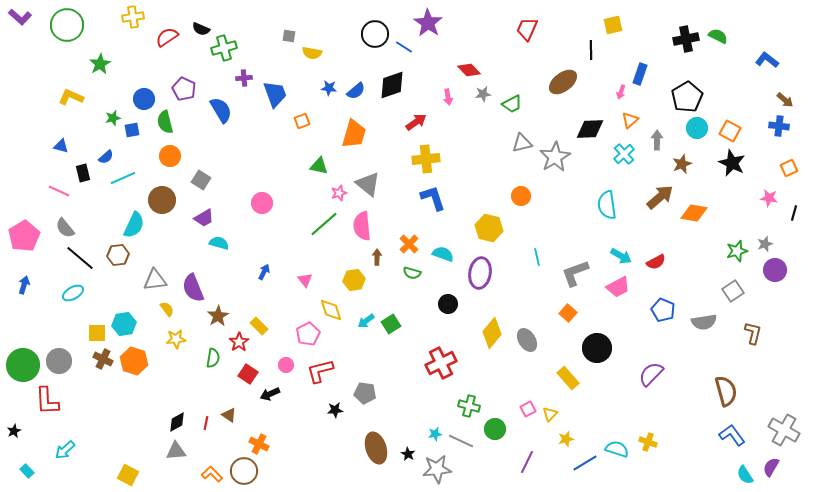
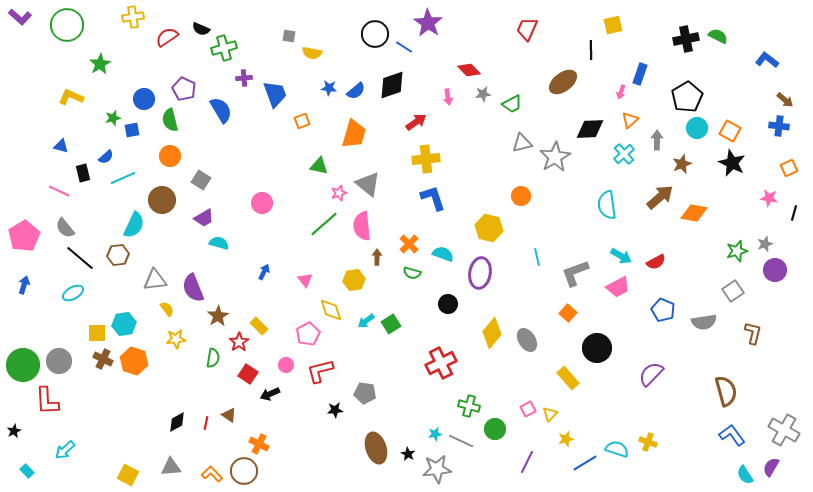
green semicircle at (165, 122): moved 5 px right, 2 px up
gray triangle at (176, 451): moved 5 px left, 16 px down
